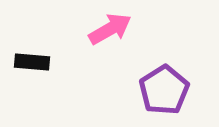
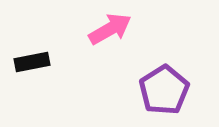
black rectangle: rotated 16 degrees counterclockwise
